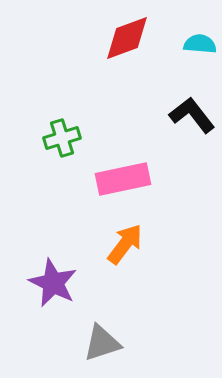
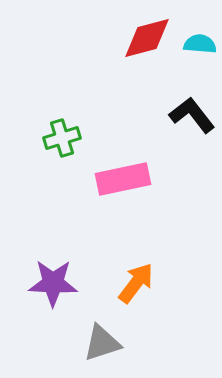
red diamond: moved 20 px right; rotated 6 degrees clockwise
orange arrow: moved 11 px right, 39 px down
purple star: rotated 24 degrees counterclockwise
